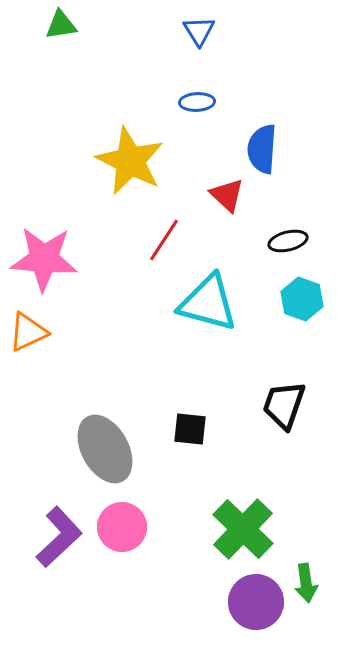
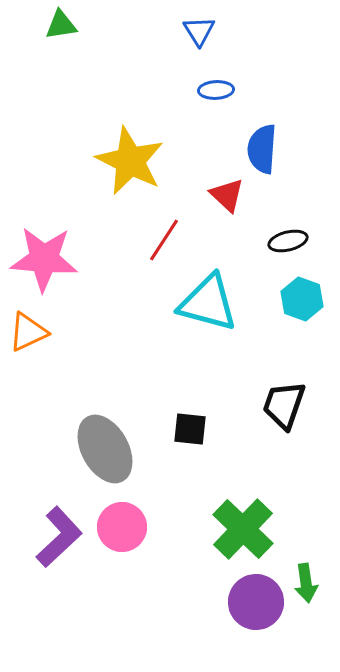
blue ellipse: moved 19 px right, 12 px up
